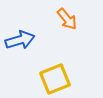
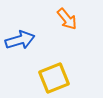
yellow square: moved 1 px left, 1 px up
